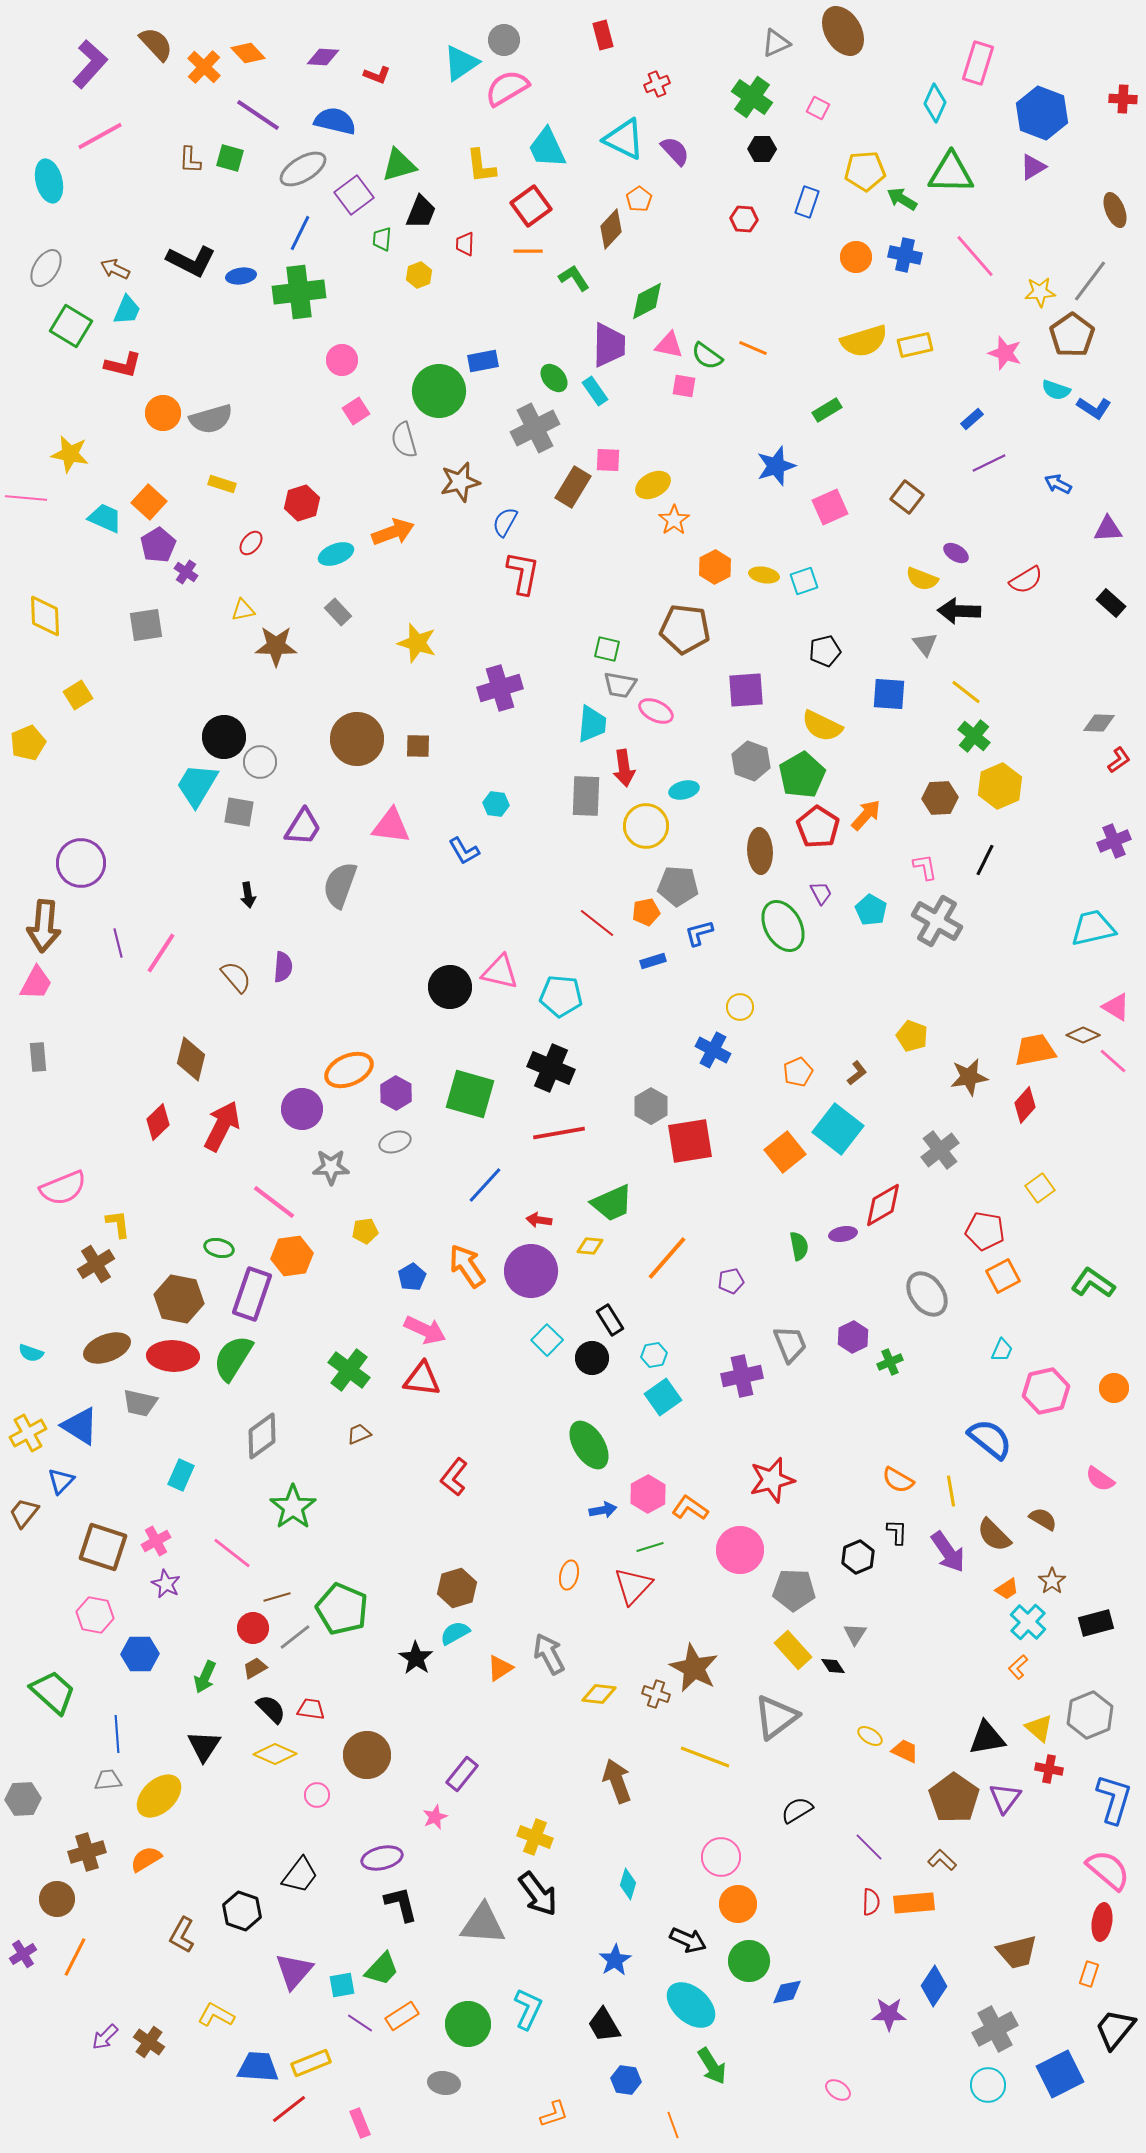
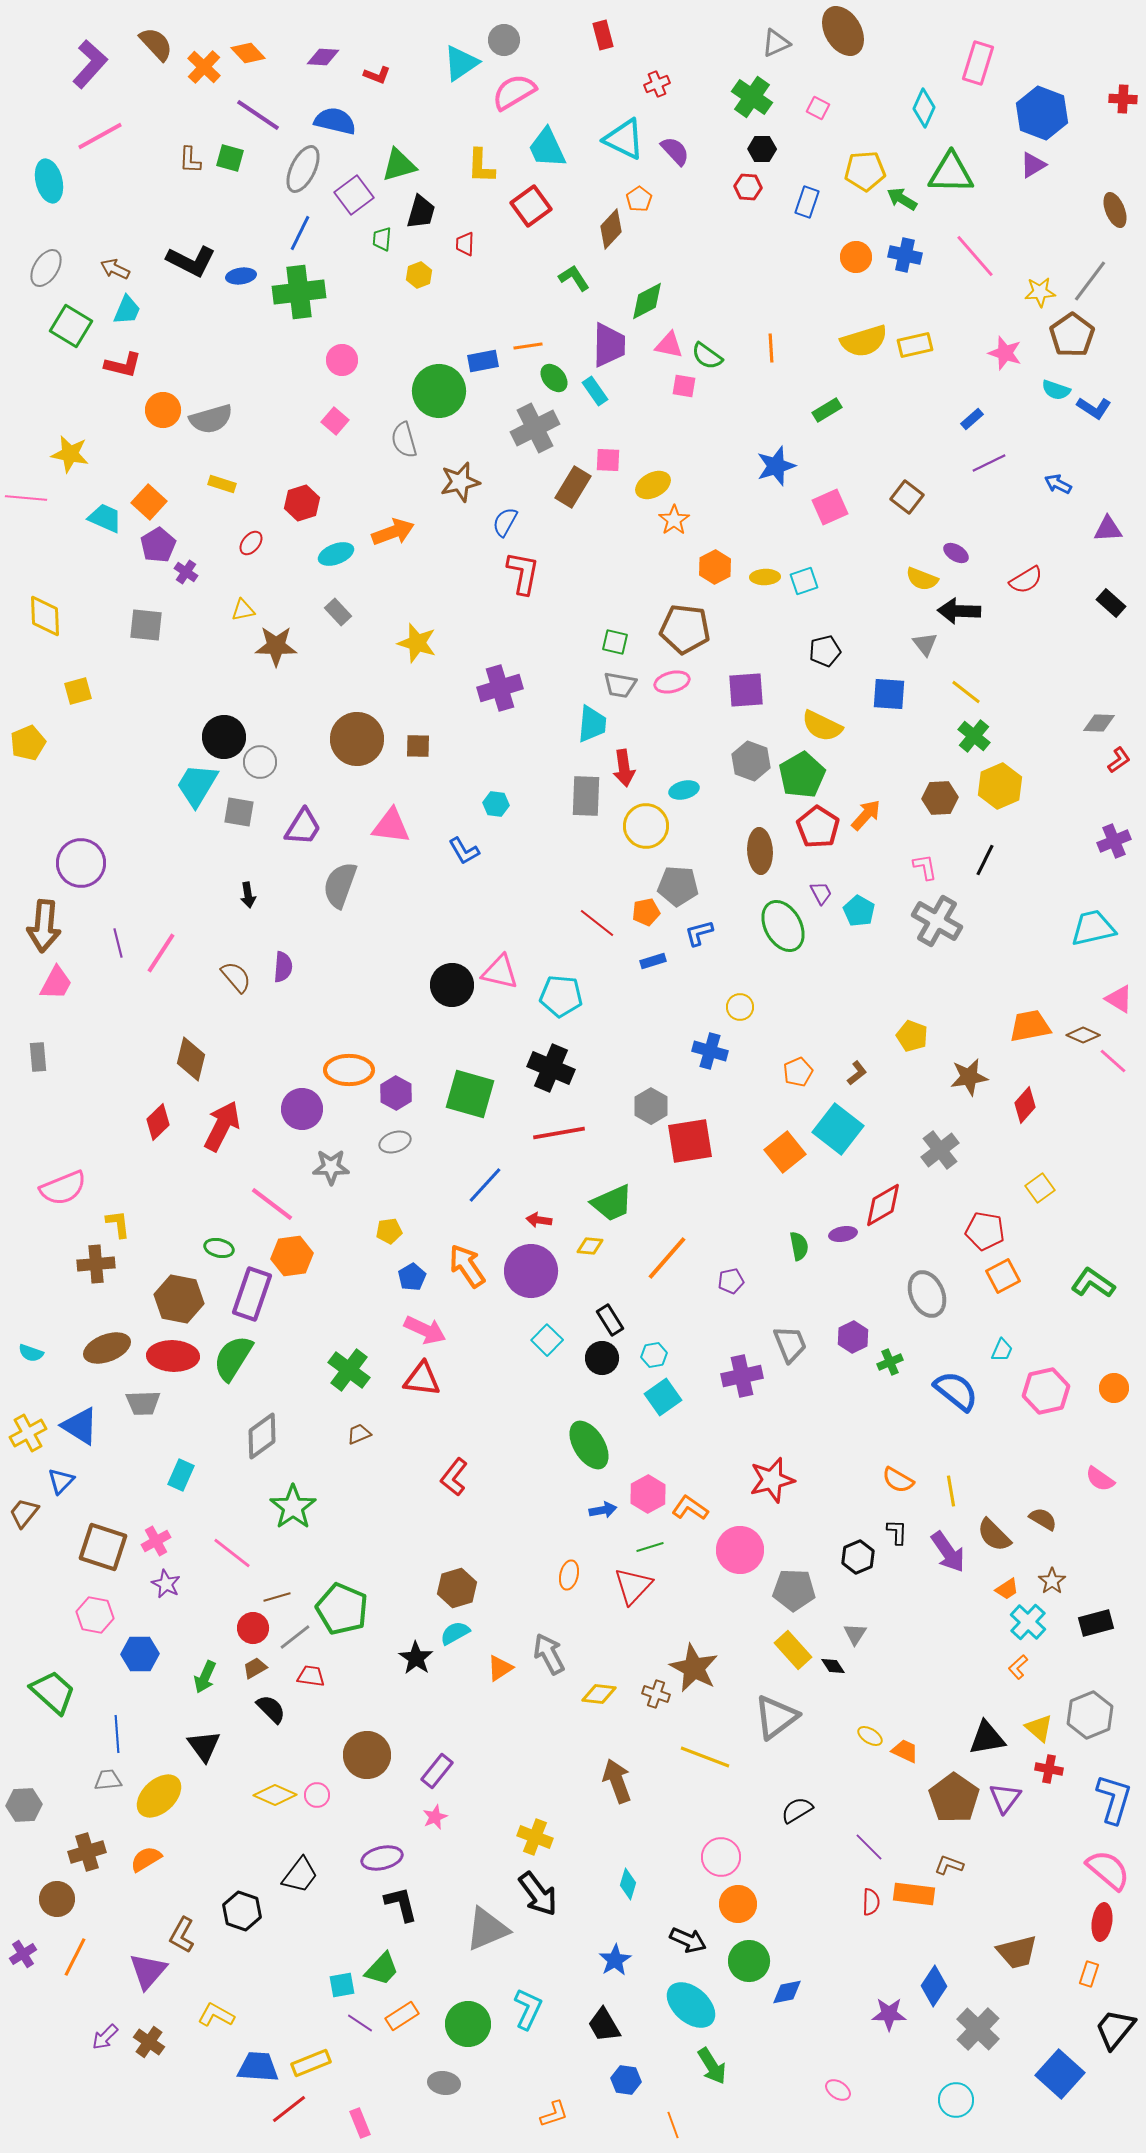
pink semicircle at (507, 88): moved 7 px right, 4 px down
cyan diamond at (935, 103): moved 11 px left, 5 px down
yellow L-shape at (481, 166): rotated 9 degrees clockwise
purple triangle at (1033, 167): moved 2 px up
gray ellipse at (303, 169): rotated 33 degrees counterclockwise
black trapezoid at (421, 212): rotated 6 degrees counterclockwise
red hexagon at (744, 219): moved 4 px right, 32 px up
orange line at (528, 251): moved 95 px down; rotated 8 degrees counterclockwise
orange line at (753, 348): moved 18 px right; rotated 64 degrees clockwise
pink square at (356, 411): moved 21 px left, 10 px down; rotated 16 degrees counterclockwise
orange circle at (163, 413): moved 3 px up
yellow ellipse at (764, 575): moved 1 px right, 2 px down; rotated 12 degrees counterclockwise
gray square at (146, 625): rotated 15 degrees clockwise
green square at (607, 649): moved 8 px right, 7 px up
yellow square at (78, 695): moved 4 px up; rotated 16 degrees clockwise
pink ellipse at (656, 711): moved 16 px right, 29 px up; rotated 40 degrees counterclockwise
cyan pentagon at (871, 910): moved 12 px left, 1 px down
pink trapezoid at (36, 983): moved 20 px right
black circle at (450, 987): moved 2 px right, 2 px up
pink triangle at (1116, 1007): moved 3 px right, 8 px up
blue cross at (713, 1050): moved 3 px left, 1 px down; rotated 12 degrees counterclockwise
orange trapezoid at (1035, 1050): moved 5 px left, 24 px up
orange ellipse at (349, 1070): rotated 24 degrees clockwise
pink line at (274, 1202): moved 2 px left, 2 px down
yellow pentagon at (365, 1231): moved 24 px right
brown cross at (96, 1264): rotated 27 degrees clockwise
gray ellipse at (927, 1294): rotated 12 degrees clockwise
black circle at (592, 1358): moved 10 px right
gray trapezoid at (140, 1403): moved 3 px right; rotated 15 degrees counterclockwise
blue semicircle at (990, 1439): moved 34 px left, 48 px up
red trapezoid at (311, 1709): moved 33 px up
black triangle at (204, 1746): rotated 9 degrees counterclockwise
yellow diamond at (275, 1754): moved 41 px down
purple rectangle at (462, 1774): moved 25 px left, 3 px up
gray hexagon at (23, 1799): moved 1 px right, 6 px down
brown L-shape at (942, 1860): moved 7 px right, 5 px down; rotated 24 degrees counterclockwise
orange rectangle at (914, 1903): moved 9 px up; rotated 12 degrees clockwise
gray triangle at (483, 1924): moved 4 px right, 5 px down; rotated 27 degrees counterclockwise
purple triangle at (294, 1971): moved 146 px left
gray cross at (995, 2029): moved 17 px left; rotated 18 degrees counterclockwise
blue square at (1060, 2074): rotated 21 degrees counterclockwise
cyan circle at (988, 2085): moved 32 px left, 15 px down
